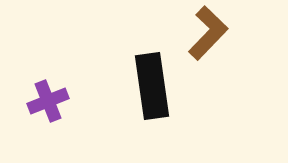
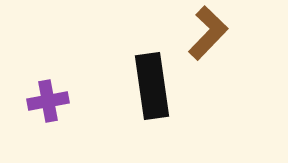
purple cross: rotated 12 degrees clockwise
